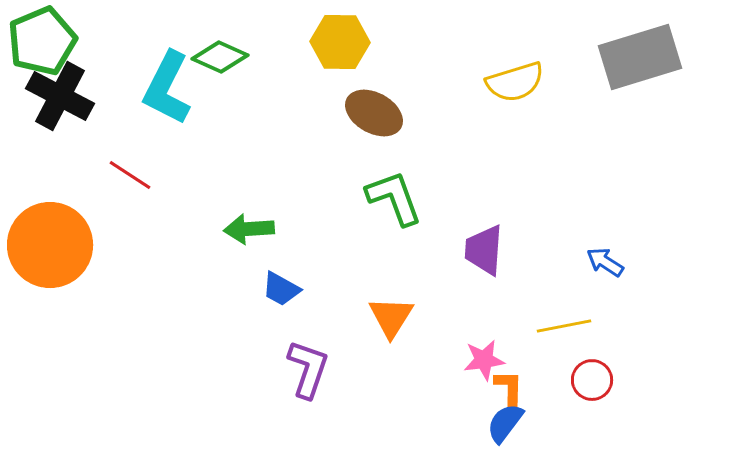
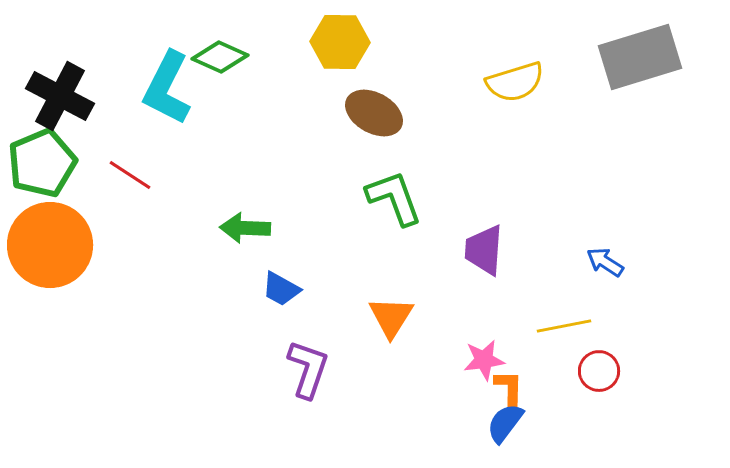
green pentagon: moved 122 px down
green arrow: moved 4 px left, 1 px up; rotated 6 degrees clockwise
red circle: moved 7 px right, 9 px up
